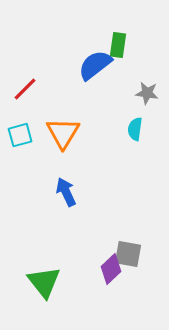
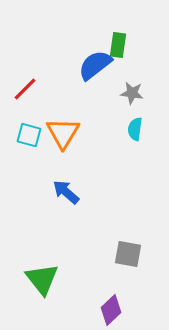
gray star: moved 15 px left
cyan square: moved 9 px right; rotated 30 degrees clockwise
blue arrow: rotated 24 degrees counterclockwise
purple diamond: moved 41 px down
green triangle: moved 2 px left, 3 px up
